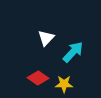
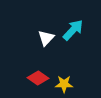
cyan arrow: moved 22 px up
